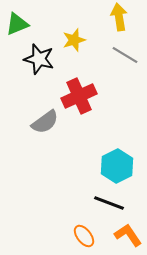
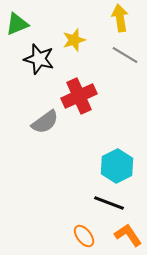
yellow arrow: moved 1 px right, 1 px down
